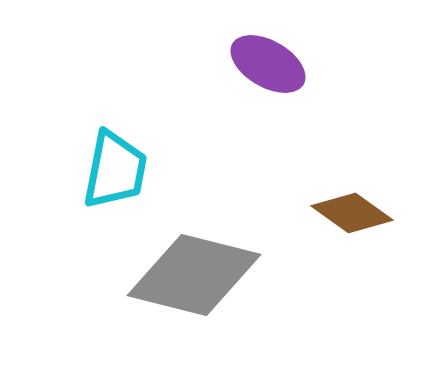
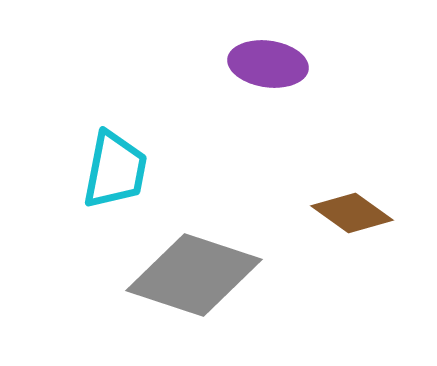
purple ellipse: rotated 22 degrees counterclockwise
gray diamond: rotated 4 degrees clockwise
